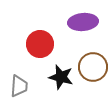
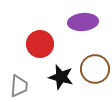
brown circle: moved 2 px right, 2 px down
